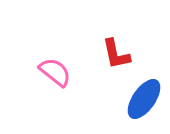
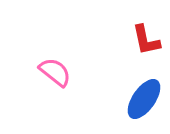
red L-shape: moved 30 px right, 14 px up
